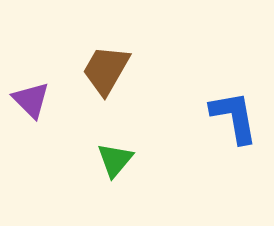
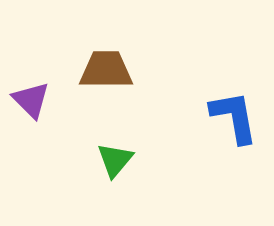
brown trapezoid: rotated 60 degrees clockwise
